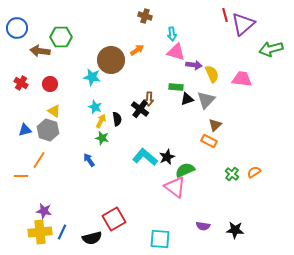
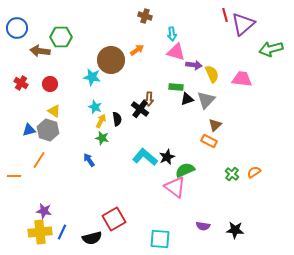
blue triangle at (25, 130): moved 4 px right
orange line at (21, 176): moved 7 px left
